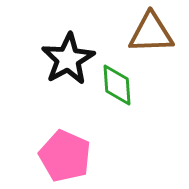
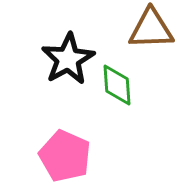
brown triangle: moved 4 px up
